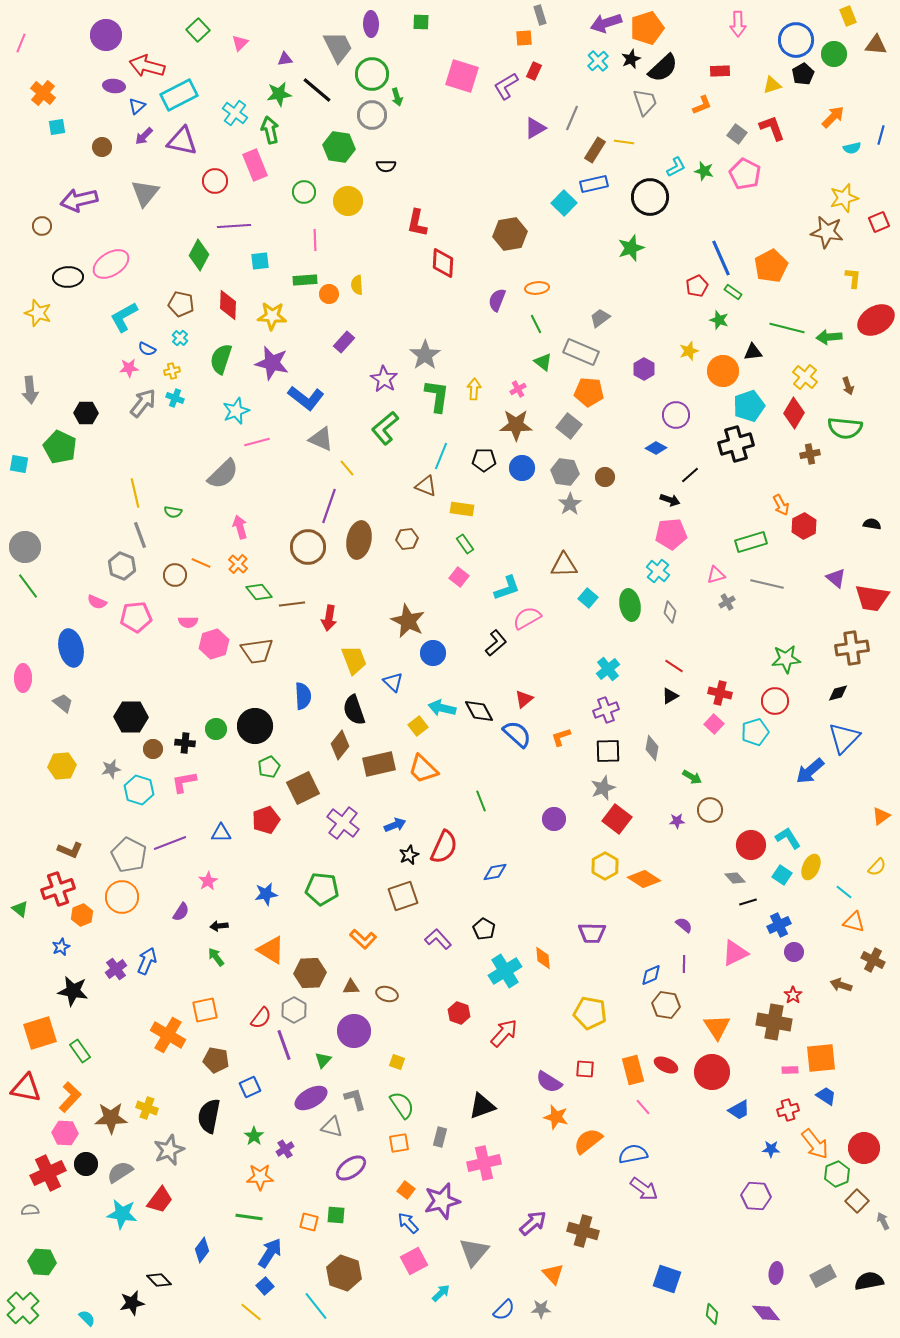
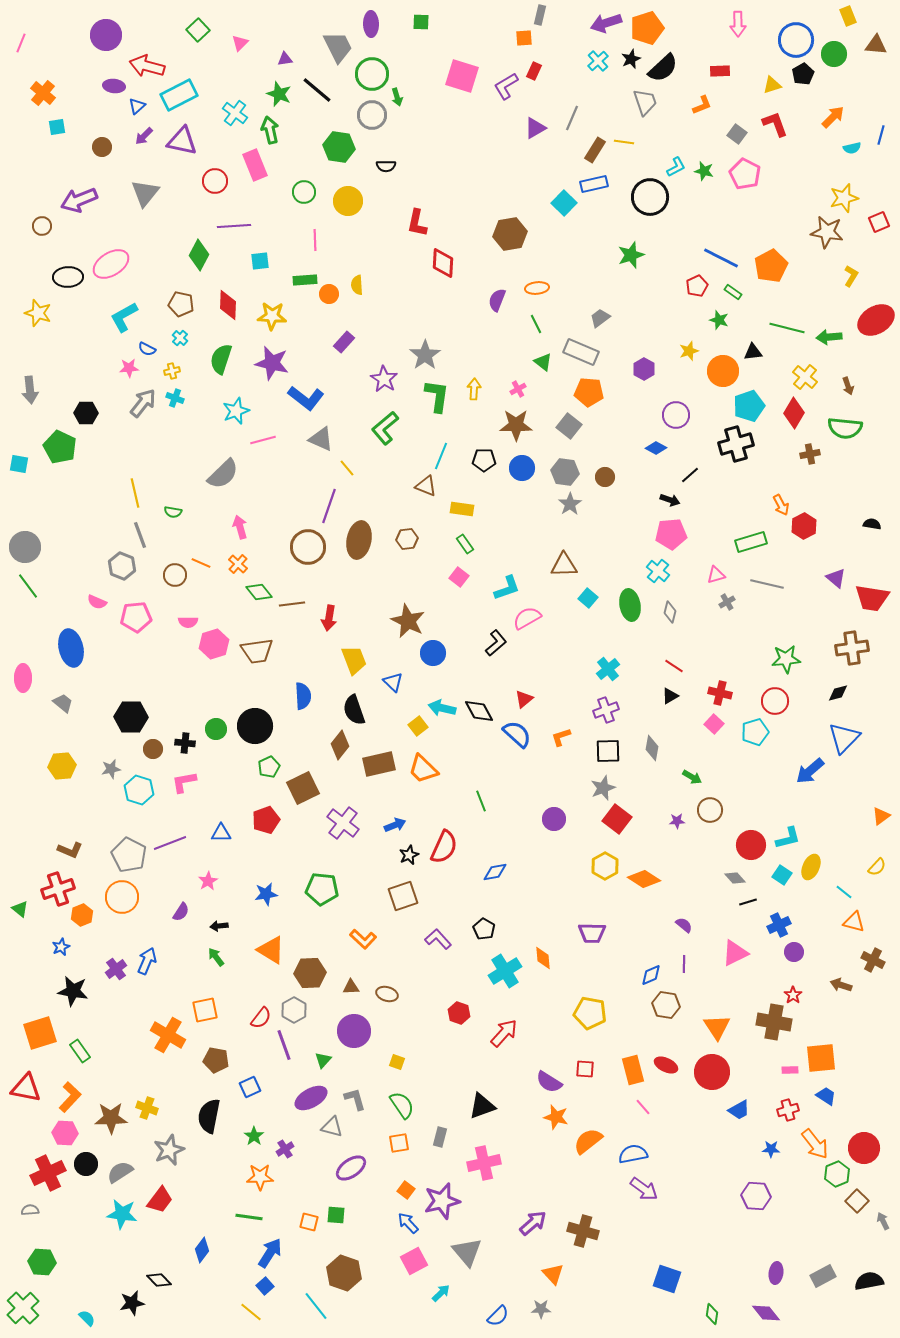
gray rectangle at (540, 15): rotated 30 degrees clockwise
green star at (279, 94): rotated 30 degrees clockwise
red L-shape at (772, 128): moved 3 px right, 4 px up
purple arrow at (79, 200): rotated 9 degrees counterclockwise
green star at (631, 248): moved 7 px down
blue line at (721, 258): rotated 39 degrees counterclockwise
yellow L-shape at (853, 278): moved 2 px left, 2 px up; rotated 25 degrees clockwise
pink line at (257, 442): moved 6 px right, 2 px up
cyan L-shape at (788, 838): rotated 108 degrees clockwise
gray triangle at (474, 1252): moved 7 px left; rotated 20 degrees counterclockwise
blue semicircle at (504, 1310): moved 6 px left, 6 px down
